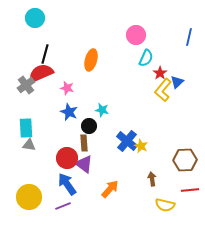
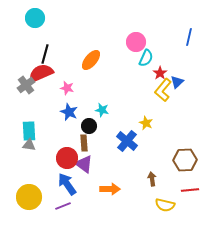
pink circle: moved 7 px down
orange ellipse: rotated 25 degrees clockwise
cyan rectangle: moved 3 px right, 3 px down
yellow star: moved 5 px right, 23 px up
orange arrow: rotated 48 degrees clockwise
